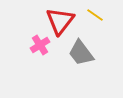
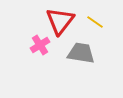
yellow line: moved 7 px down
gray trapezoid: rotated 136 degrees clockwise
